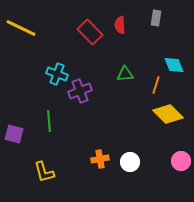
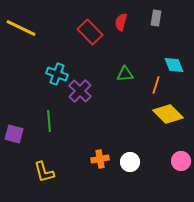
red semicircle: moved 1 px right, 3 px up; rotated 18 degrees clockwise
purple cross: rotated 25 degrees counterclockwise
